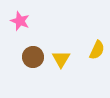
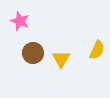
brown circle: moved 4 px up
